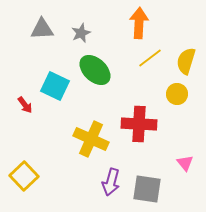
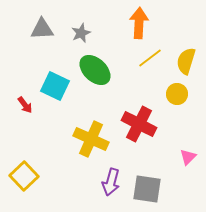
red cross: rotated 24 degrees clockwise
pink triangle: moved 3 px right, 6 px up; rotated 24 degrees clockwise
